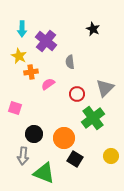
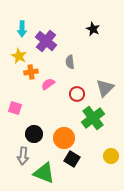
black square: moved 3 px left
